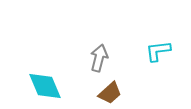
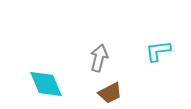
cyan diamond: moved 1 px right, 2 px up
brown trapezoid: rotated 15 degrees clockwise
